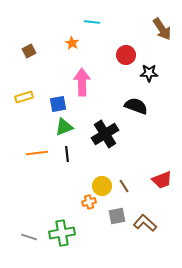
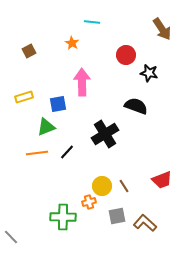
black star: rotated 12 degrees clockwise
green triangle: moved 18 px left
black line: moved 2 px up; rotated 49 degrees clockwise
green cross: moved 1 px right, 16 px up; rotated 10 degrees clockwise
gray line: moved 18 px left; rotated 28 degrees clockwise
